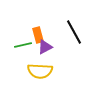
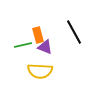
purple triangle: rotated 49 degrees clockwise
